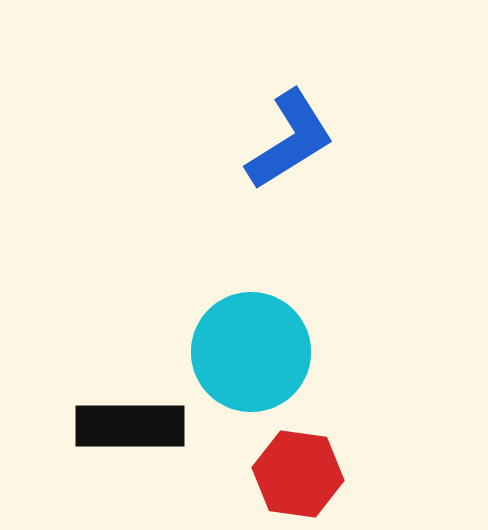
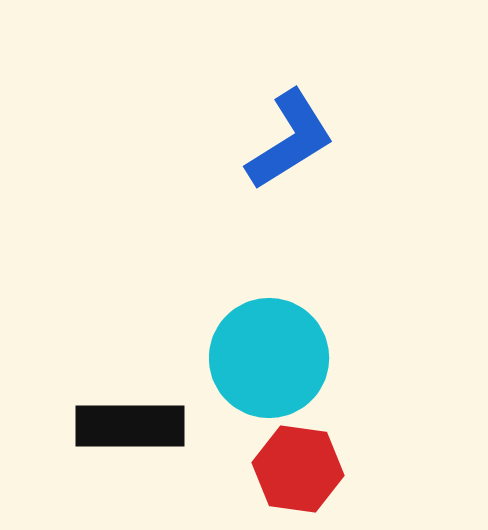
cyan circle: moved 18 px right, 6 px down
red hexagon: moved 5 px up
